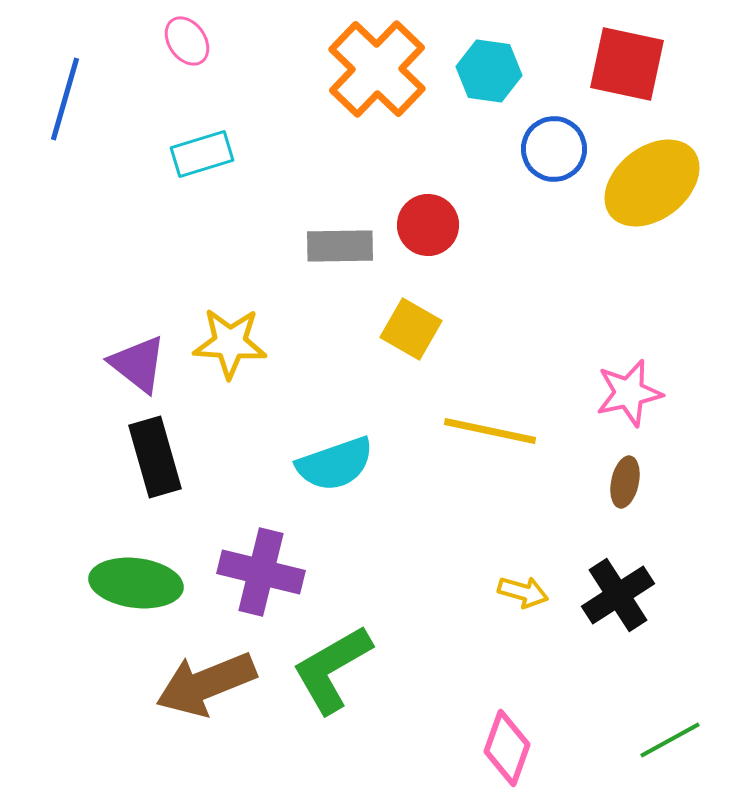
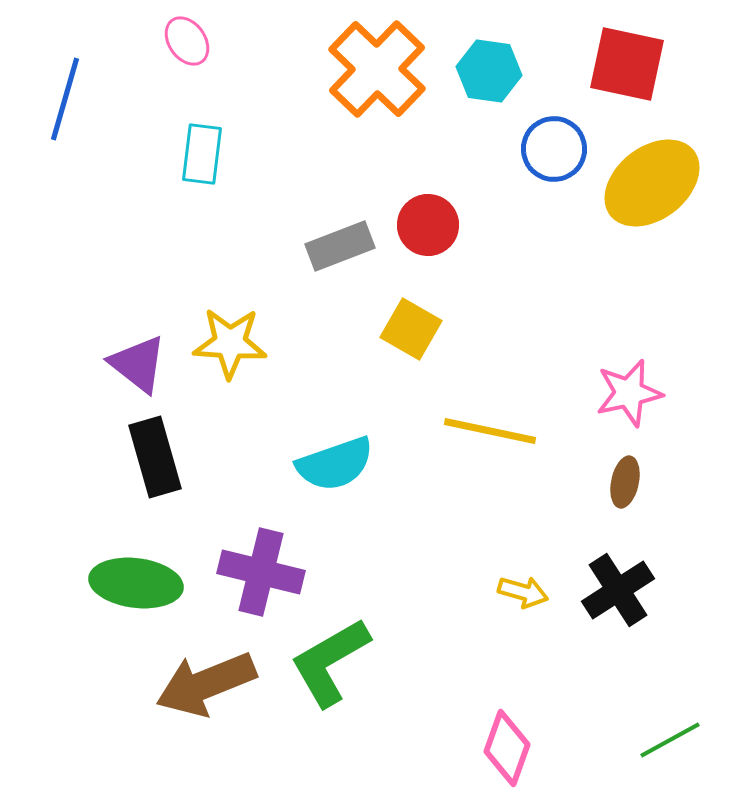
cyan rectangle: rotated 66 degrees counterclockwise
gray rectangle: rotated 20 degrees counterclockwise
black cross: moved 5 px up
green L-shape: moved 2 px left, 7 px up
